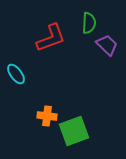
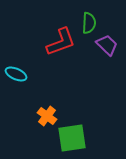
red L-shape: moved 10 px right, 4 px down
cyan ellipse: rotated 30 degrees counterclockwise
orange cross: rotated 30 degrees clockwise
green square: moved 2 px left, 7 px down; rotated 12 degrees clockwise
